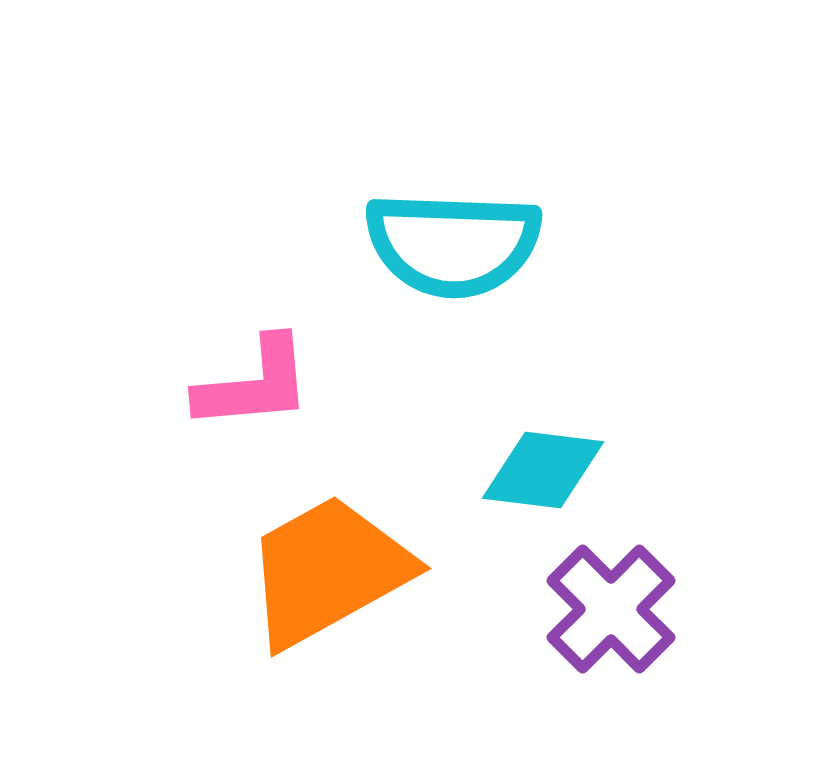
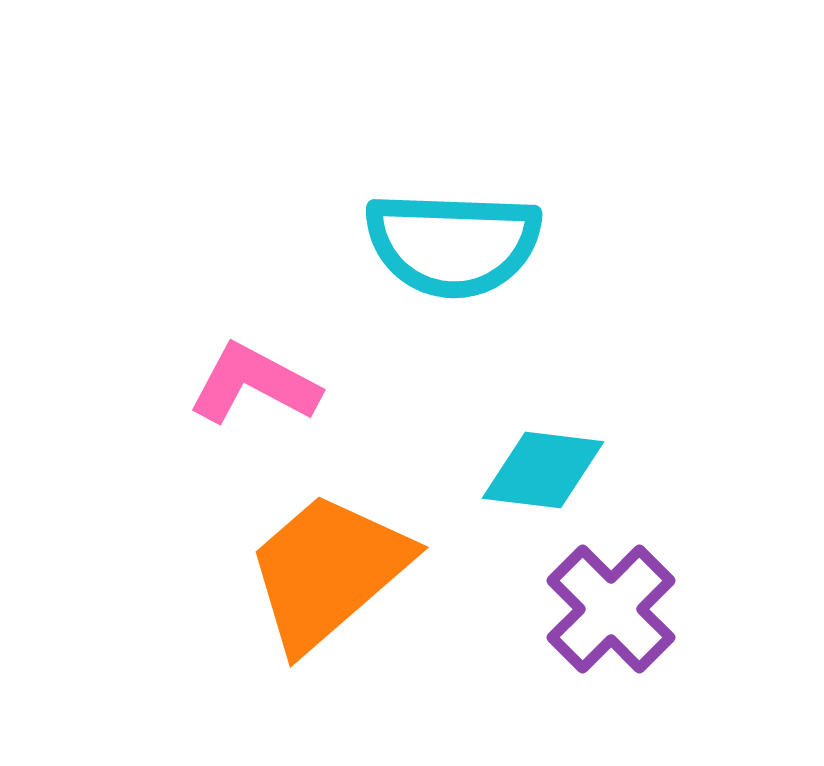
pink L-shape: rotated 147 degrees counterclockwise
orange trapezoid: rotated 12 degrees counterclockwise
